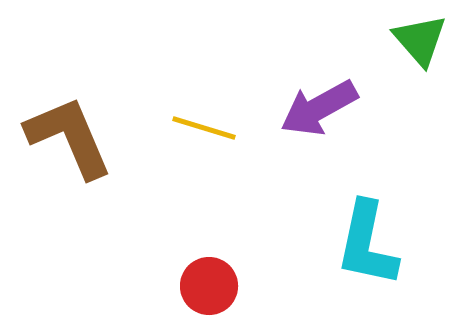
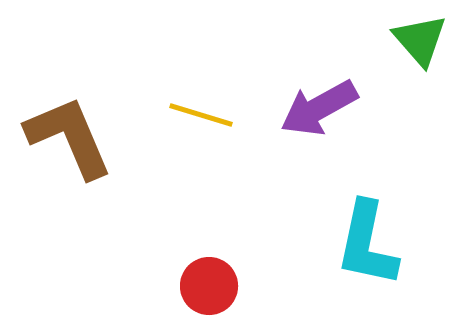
yellow line: moved 3 px left, 13 px up
